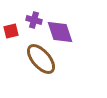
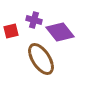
purple diamond: rotated 20 degrees counterclockwise
brown ellipse: rotated 8 degrees clockwise
